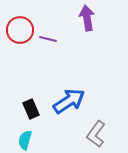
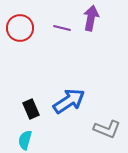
purple arrow: moved 4 px right; rotated 20 degrees clockwise
red circle: moved 2 px up
purple line: moved 14 px right, 11 px up
gray L-shape: moved 11 px right, 5 px up; rotated 104 degrees counterclockwise
